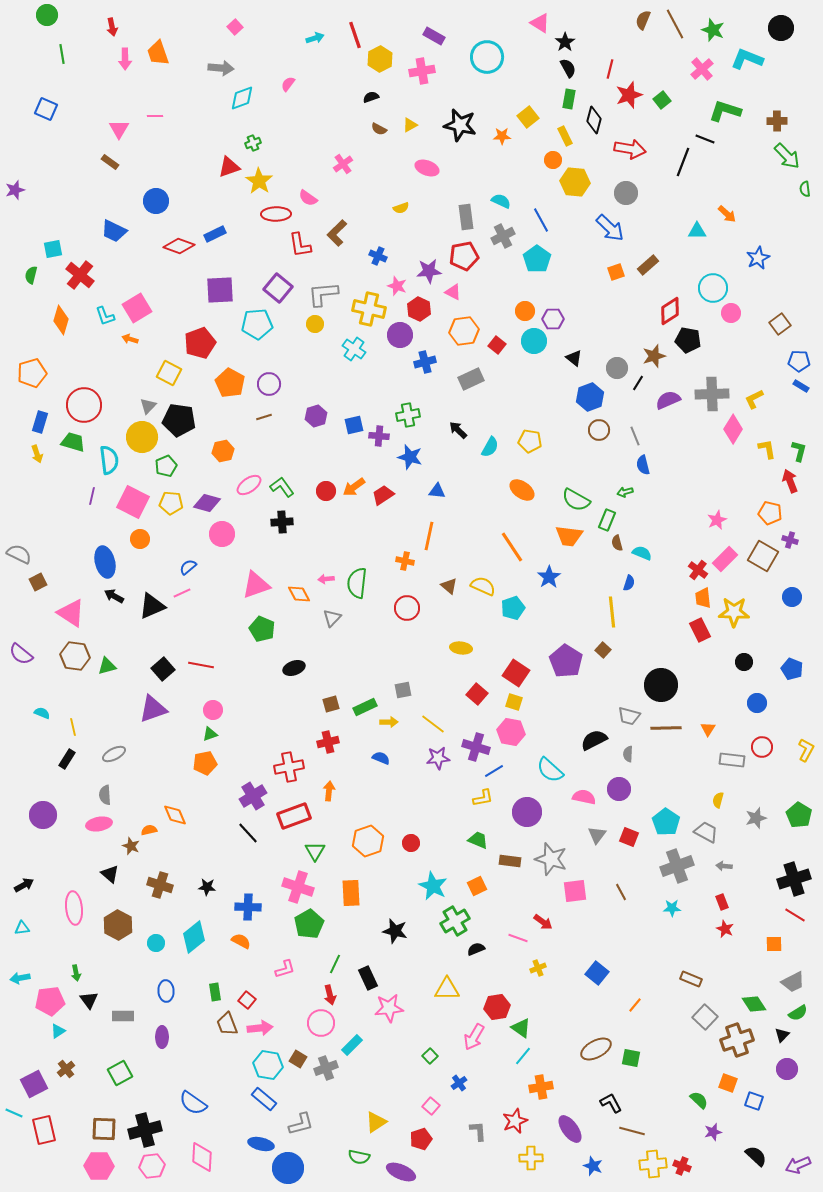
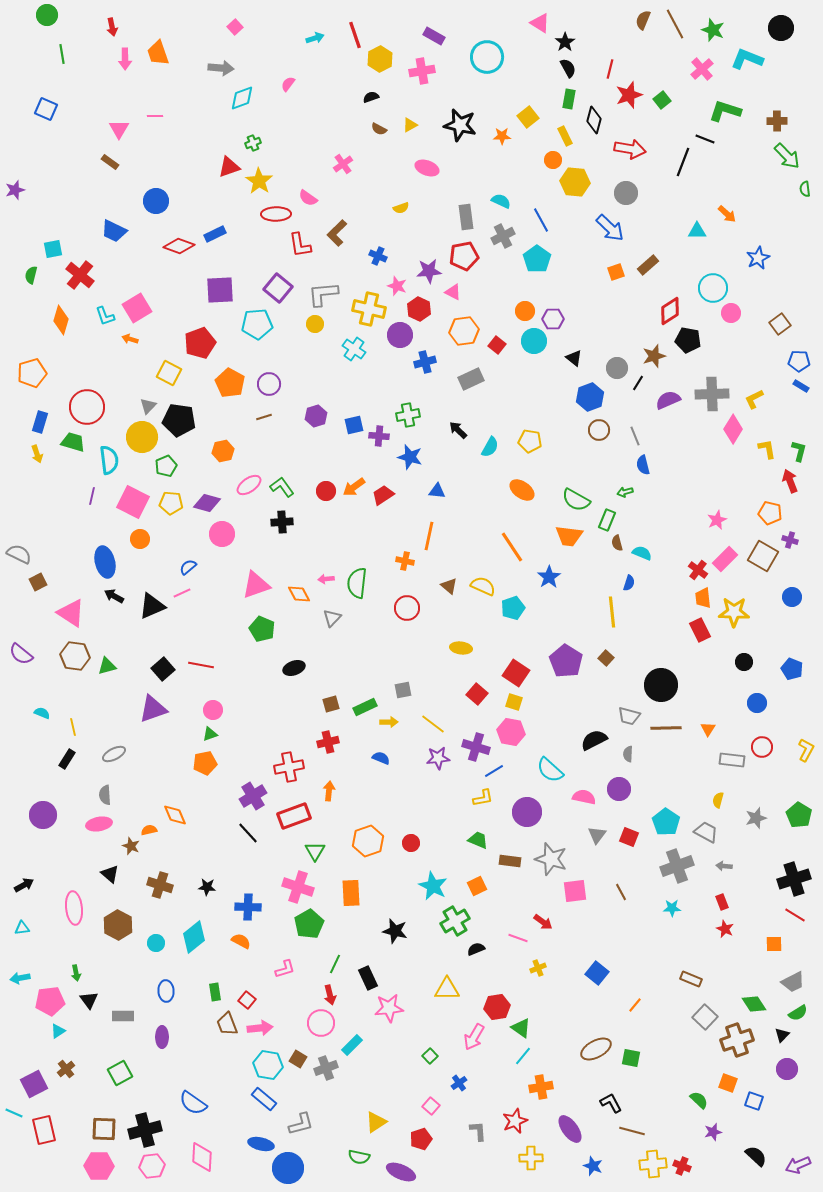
red circle at (84, 405): moved 3 px right, 2 px down
brown square at (603, 650): moved 3 px right, 8 px down
